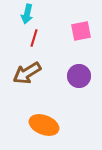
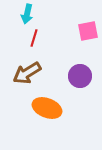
pink square: moved 7 px right
purple circle: moved 1 px right
orange ellipse: moved 3 px right, 17 px up
